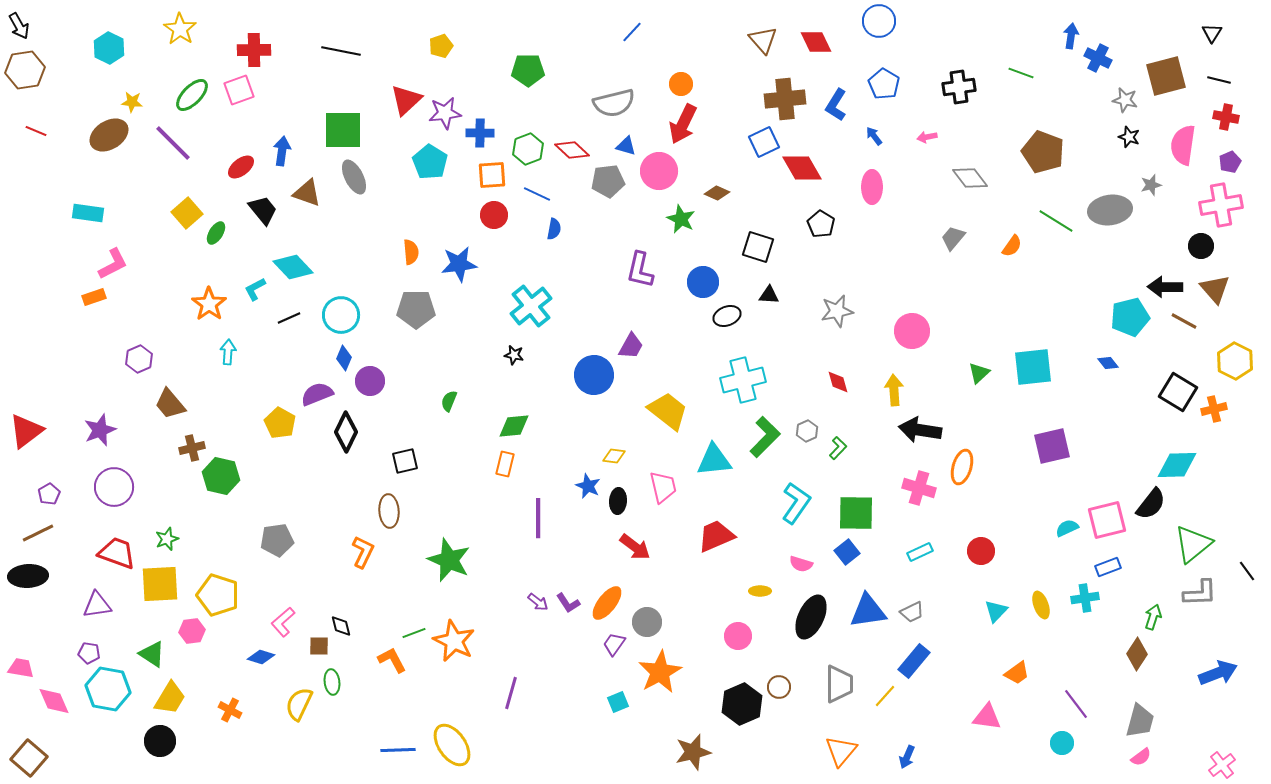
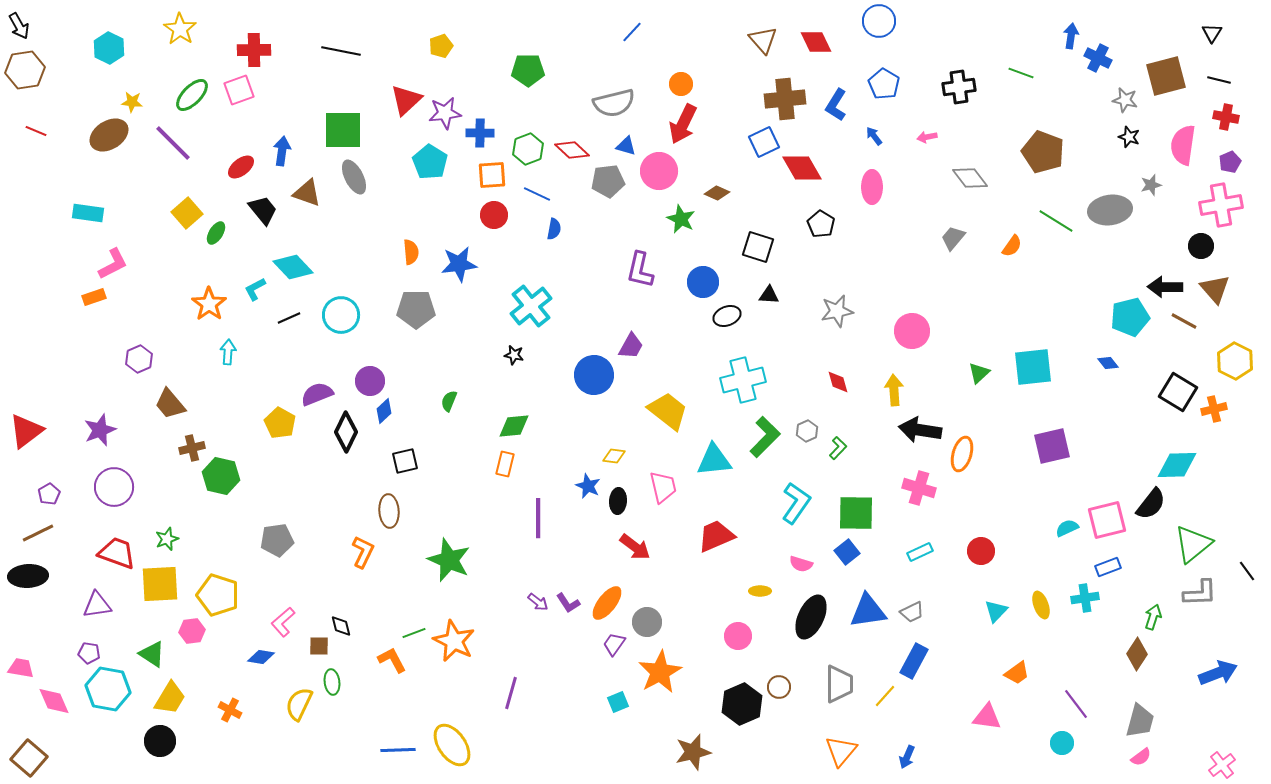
blue diamond at (344, 358): moved 40 px right, 53 px down; rotated 25 degrees clockwise
orange ellipse at (962, 467): moved 13 px up
blue diamond at (261, 657): rotated 8 degrees counterclockwise
blue rectangle at (914, 661): rotated 12 degrees counterclockwise
